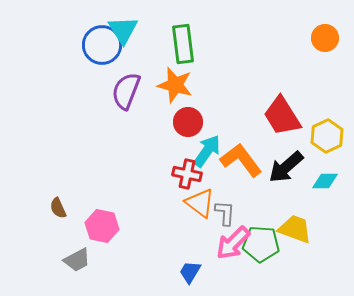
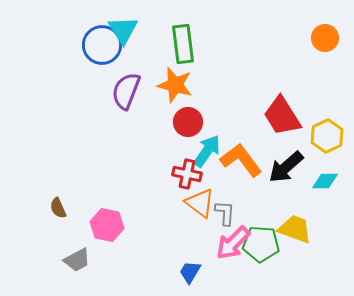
pink hexagon: moved 5 px right, 1 px up
